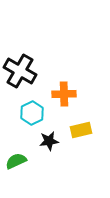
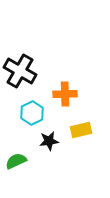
orange cross: moved 1 px right
